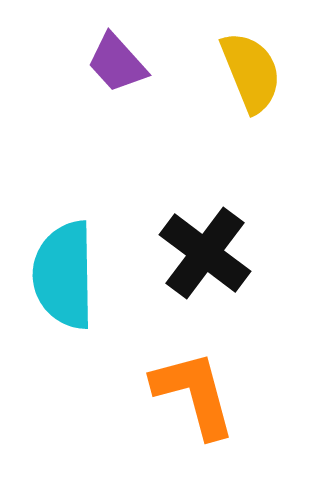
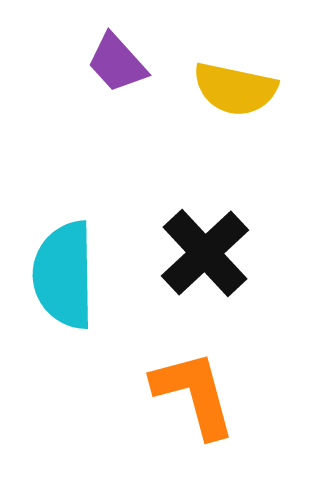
yellow semicircle: moved 16 px left, 17 px down; rotated 124 degrees clockwise
black cross: rotated 10 degrees clockwise
